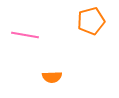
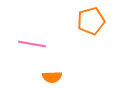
pink line: moved 7 px right, 9 px down
